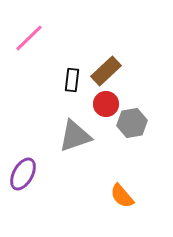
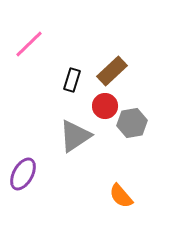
pink line: moved 6 px down
brown rectangle: moved 6 px right
black rectangle: rotated 10 degrees clockwise
red circle: moved 1 px left, 2 px down
gray triangle: rotated 15 degrees counterclockwise
orange semicircle: moved 1 px left
